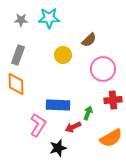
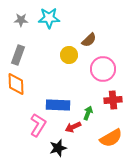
yellow circle: moved 6 px right
